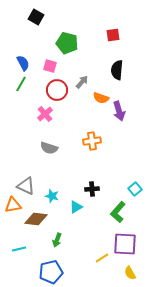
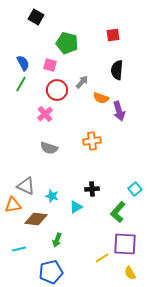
pink square: moved 1 px up
